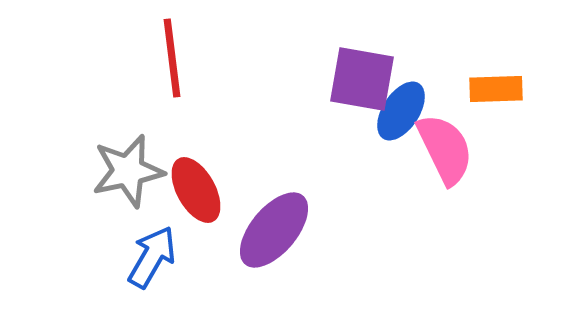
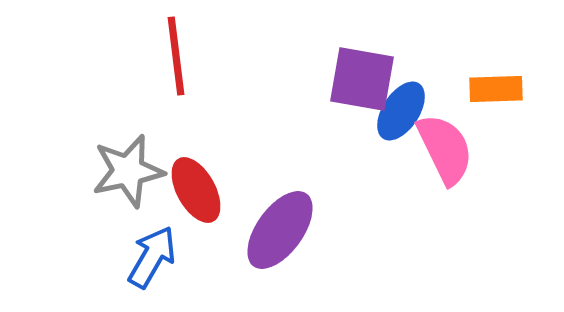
red line: moved 4 px right, 2 px up
purple ellipse: moved 6 px right; rotated 4 degrees counterclockwise
